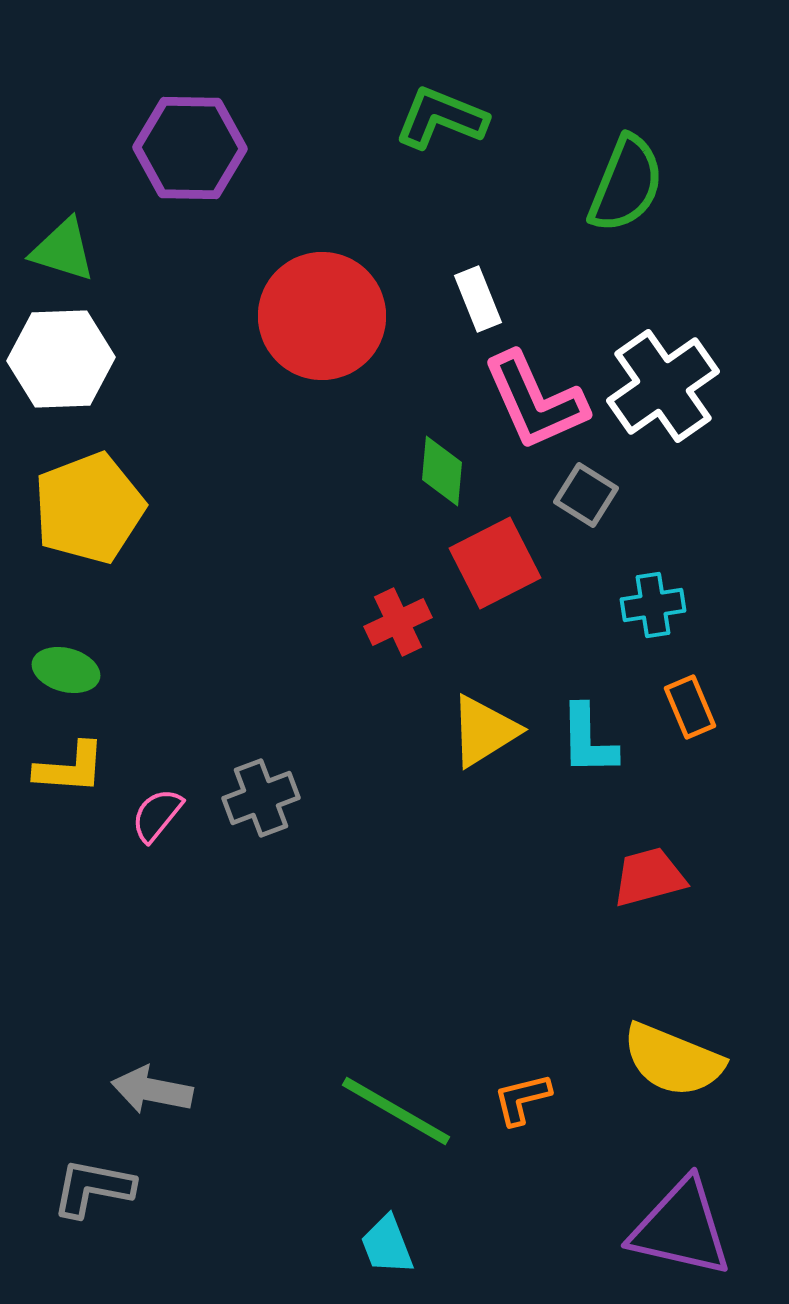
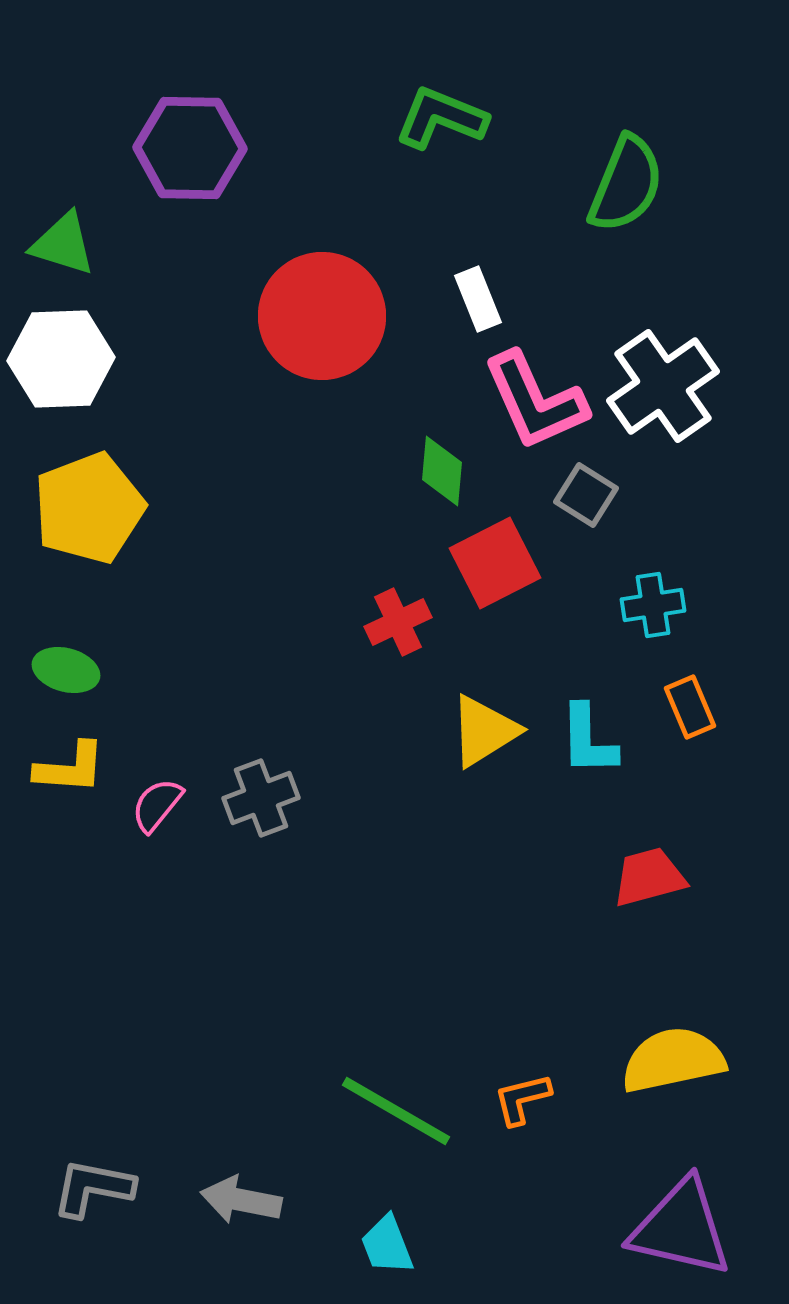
green triangle: moved 6 px up
pink semicircle: moved 10 px up
yellow semicircle: rotated 146 degrees clockwise
gray arrow: moved 89 px right, 110 px down
